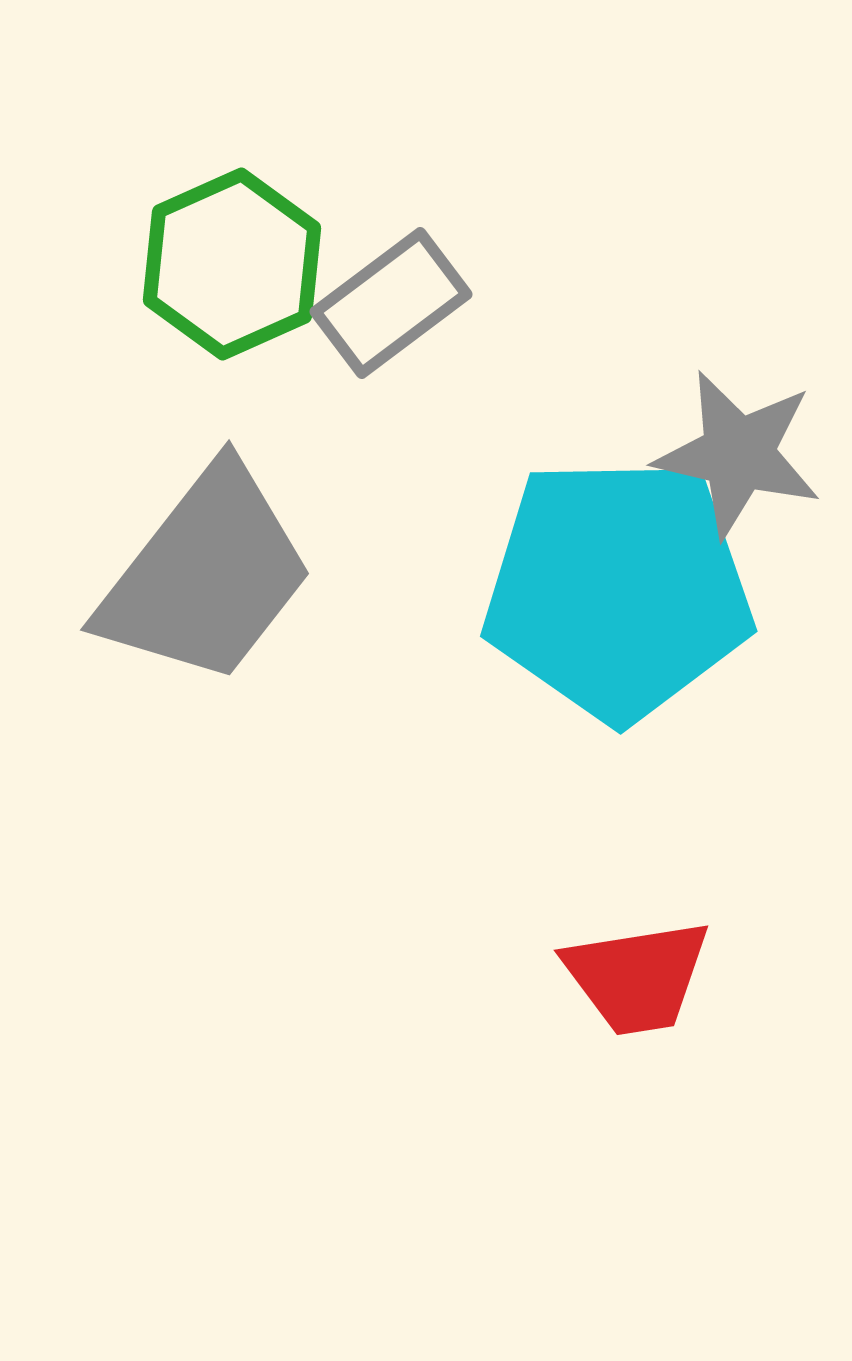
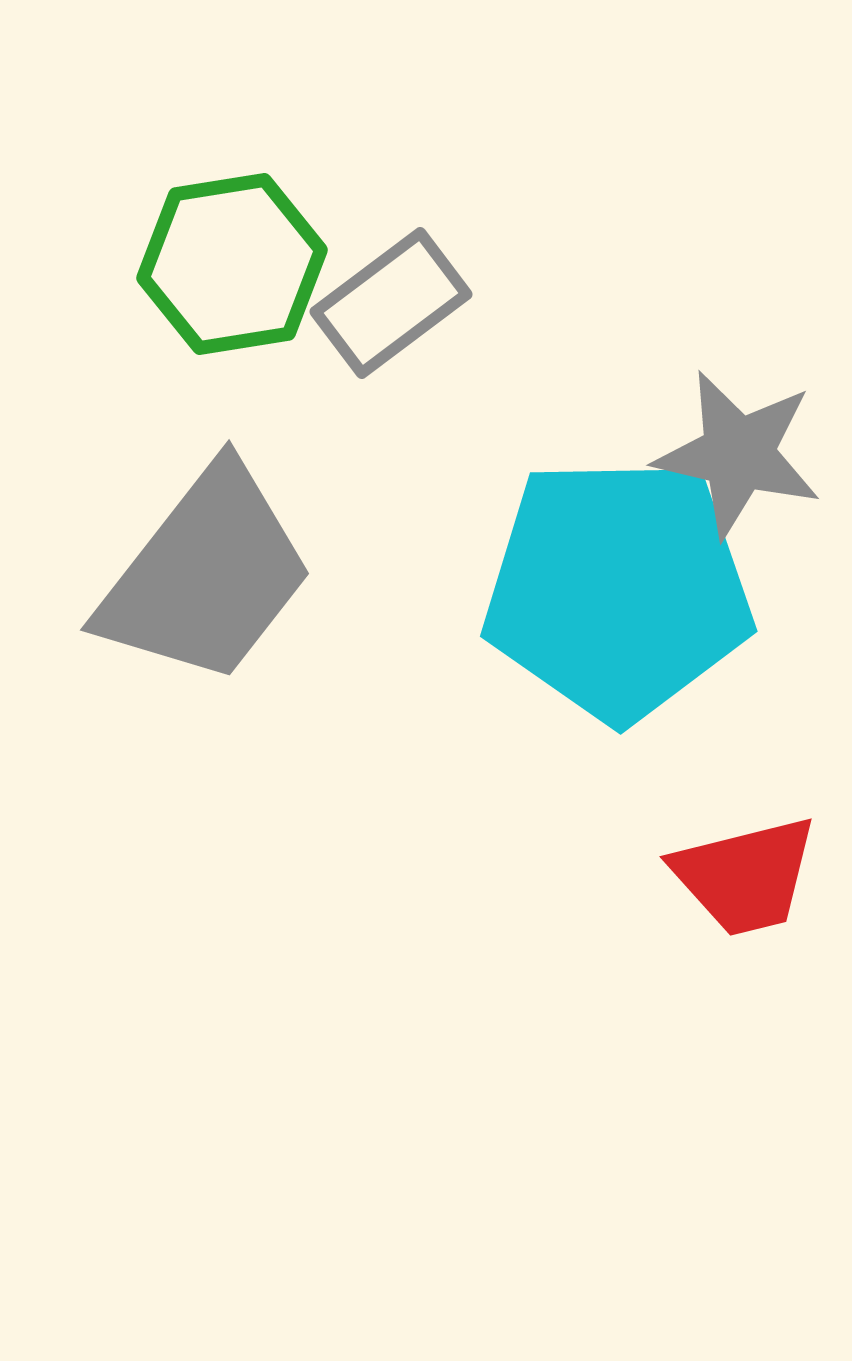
green hexagon: rotated 15 degrees clockwise
red trapezoid: moved 108 px right, 101 px up; rotated 5 degrees counterclockwise
